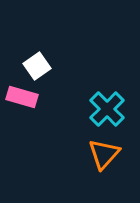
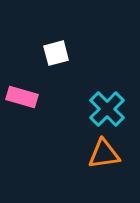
white square: moved 19 px right, 13 px up; rotated 20 degrees clockwise
orange triangle: rotated 40 degrees clockwise
